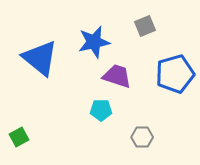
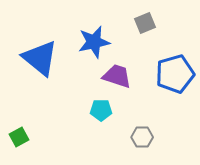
gray square: moved 3 px up
